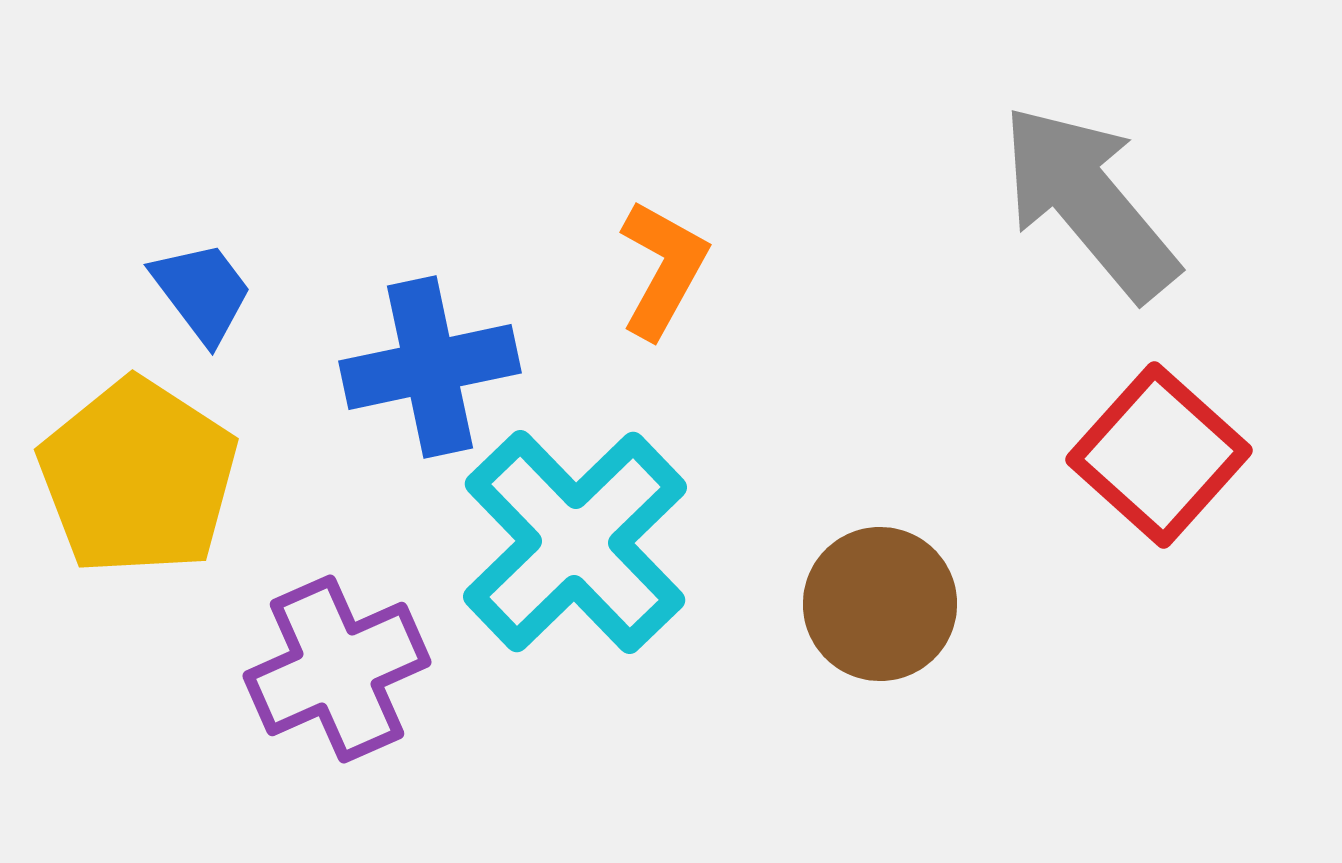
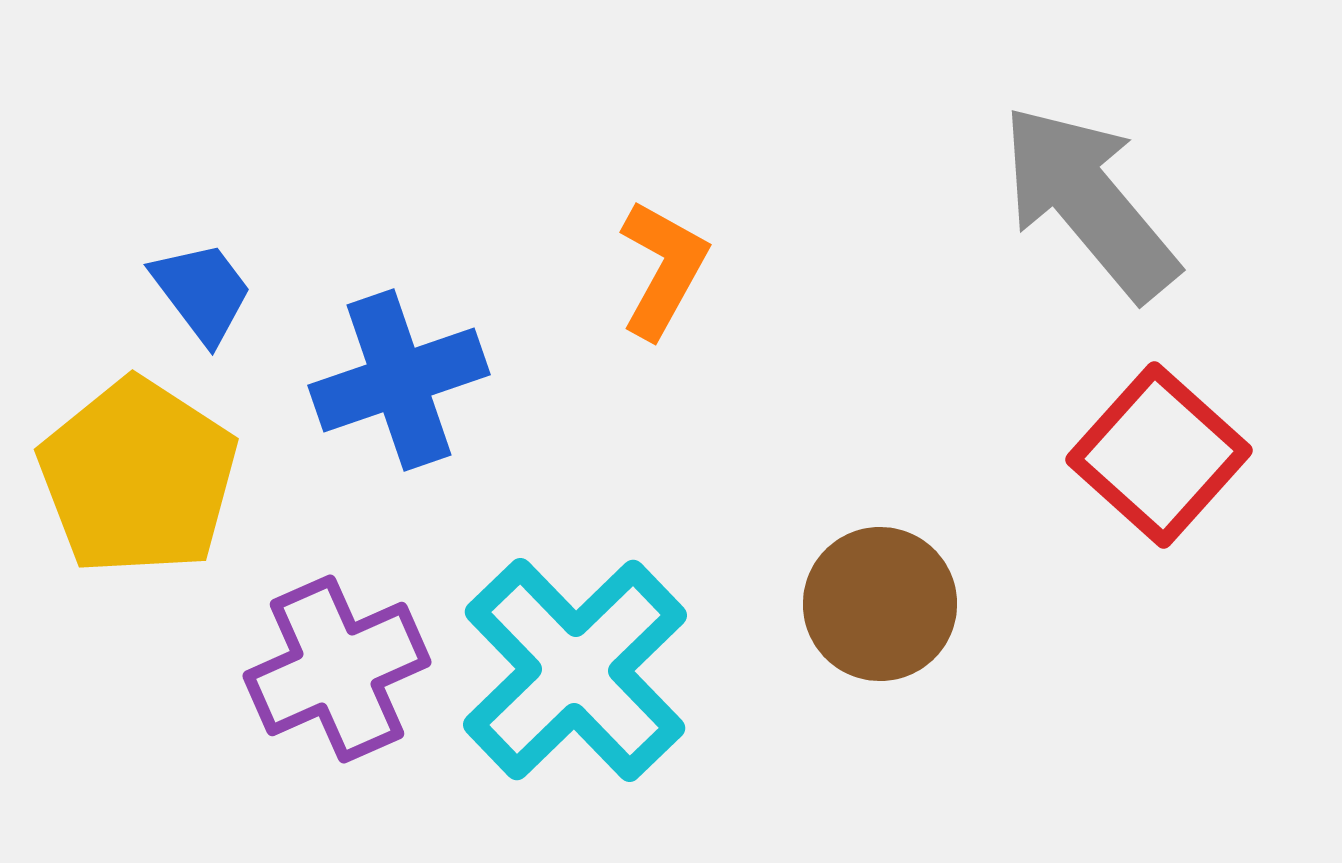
blue cross: moved 31 px left, 13 px down; rotated 7 degrees counterclockwise
cyan cross: moved 128 px down
